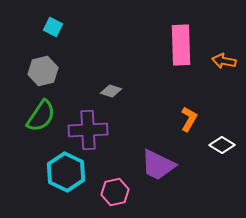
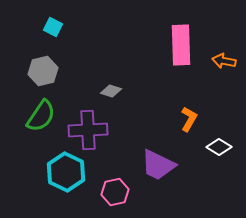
white diamond: moved 3 px left, 2 px down
